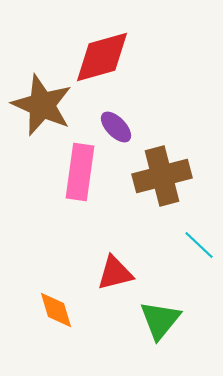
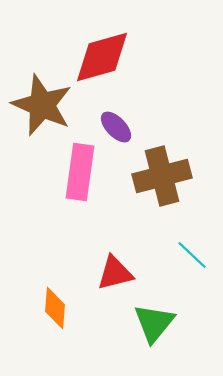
cyan line: moved 7 px left, 10 px down
orange diamond: moved 1 px left, 2 px up; rotated 21 degrees clockwise
green triangle: moved 6 px left, 3 px down
